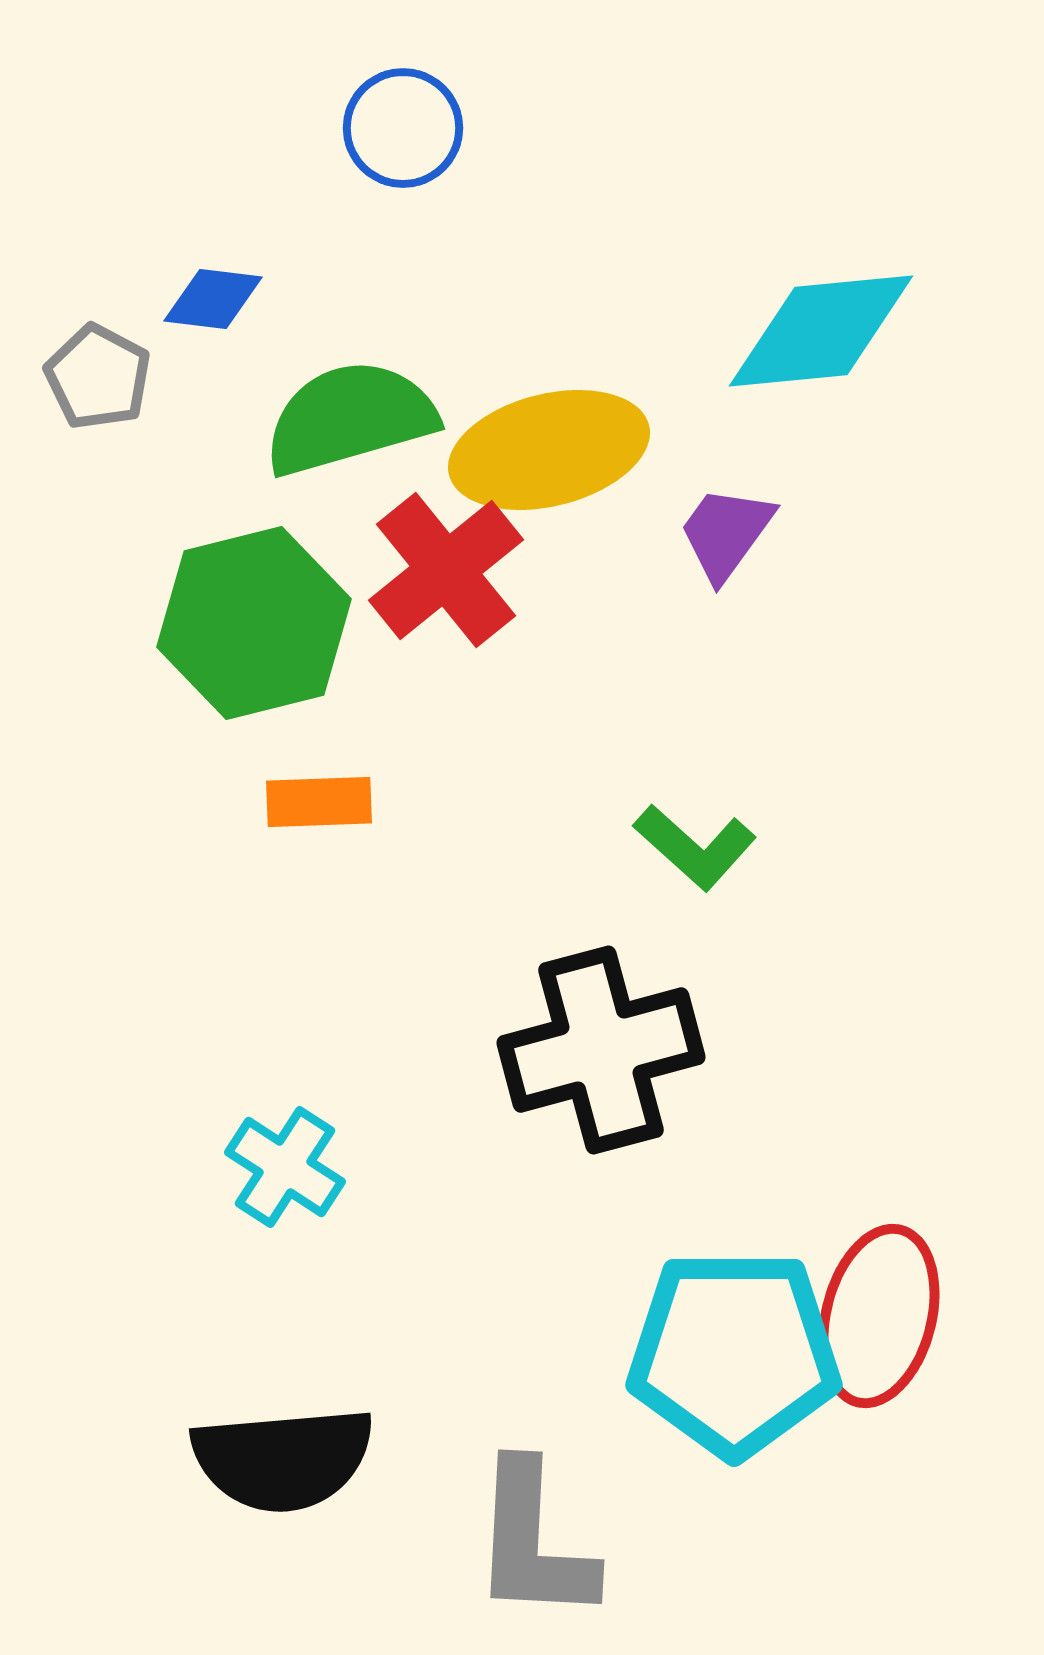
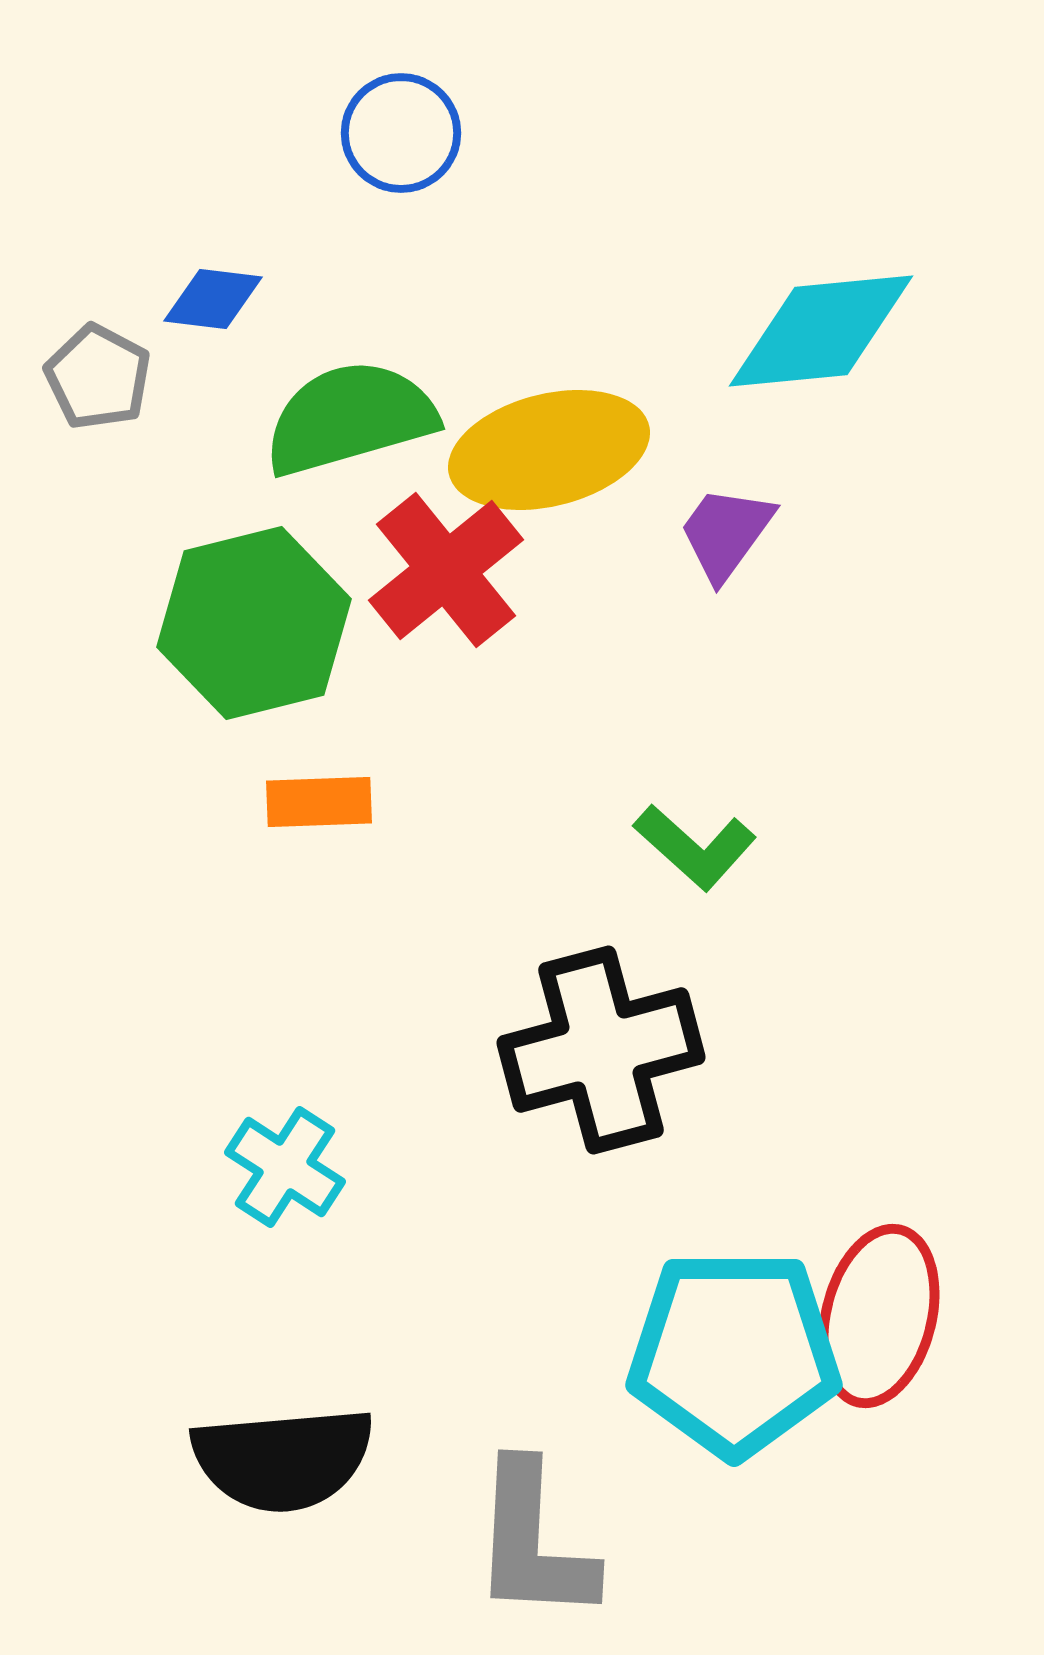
blue circle: moved 2 px left, 5 px down
